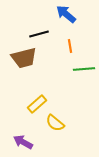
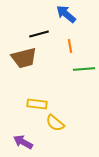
yellow rectangle: rotated 48 degrees clockwise
